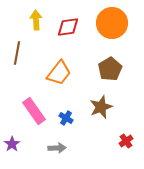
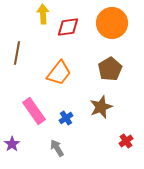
yellow arrow: moved 7 px right, 6 px up
blue cross: rotated 24 degrees clockwise
gray arrow: rotated 120 degrees counterclockwise
